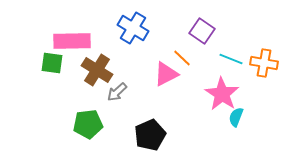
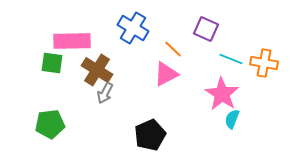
purple square: moved 4 px right, 2 px up; rotated 10 degrees counterclockwise
orange line: moved 9 px left, 9 px up
gray arrow: moved 12 px left, 1 px down; rotated 20 degrees counterclockwise
cyan semicircle: moved 4 px left, 2 px down
green pentagon: moved 38 px left
